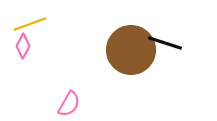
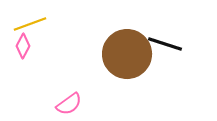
black line: moved 1 px down
brown circle: moved 4 px left, 4 px down
pink semicircle: rotated 24 degrees clockwise
